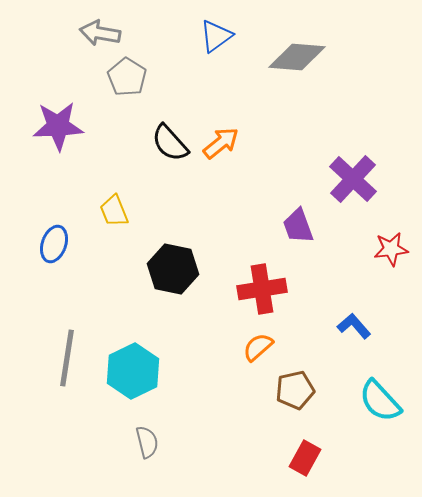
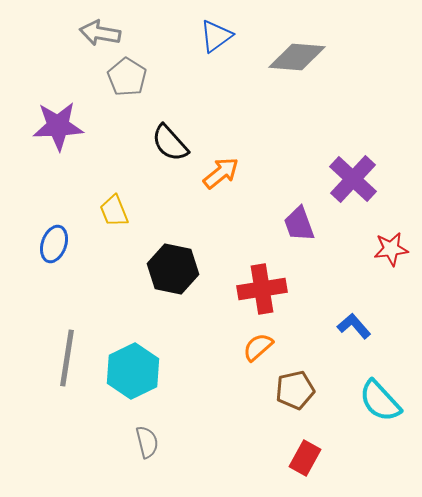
orange arrow: moved 30 px down
purple trapezoid: moved 1 px right, 2 px up
